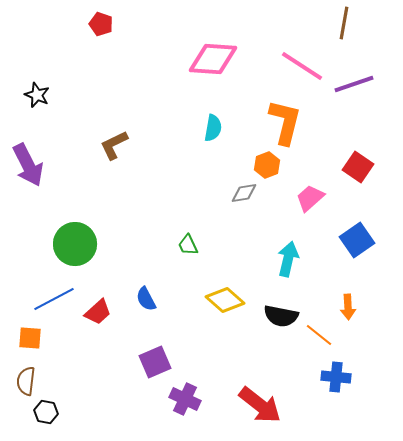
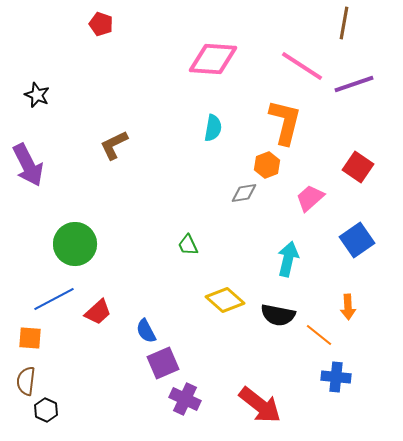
blue semicircle: moved 32 px down
black semicircle: moved 3 px left, 1 px up
purple square: moved 8 px right, 1 px down
black hexagon: moved 2 px up; rotated 15 degrees clockwise
